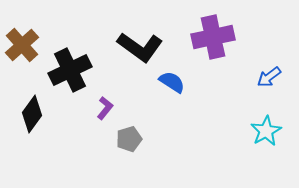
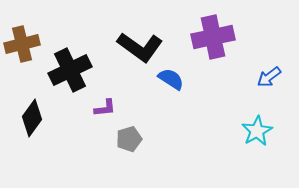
brown cross: moved 1 px up; rotated 28 degrees clockwise
blue semicircle: moved 1 px left, 3 px up
purple L-shape: rotated 45 degrees clockwise
black diamond: moved 4 px down
cyan star: moved 9 px left
